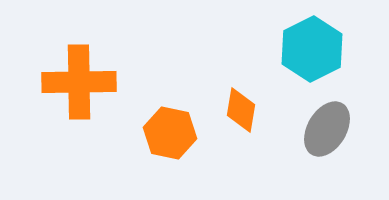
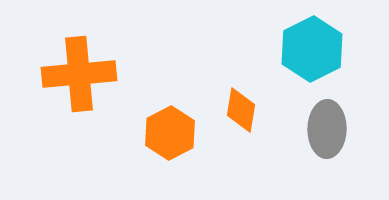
orange cross: moved 8 px up; rotated 4 degrees counterclockwise
gray ellipse: rotated 30 degrees counterclockwise
orange hexagon: rotated 21 degrees clockwise
